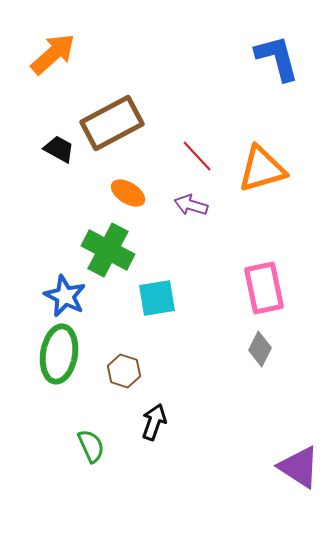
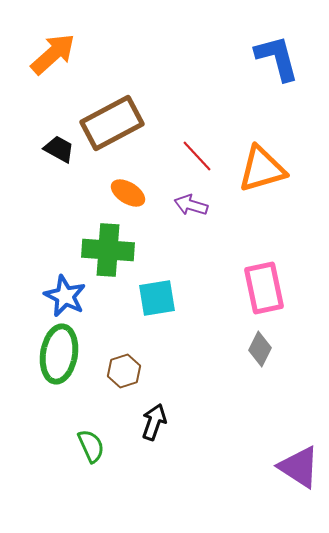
green cross: rotated 24 degrees counterclockwise
brown hexagon: rotated 24 degrees clockwise
